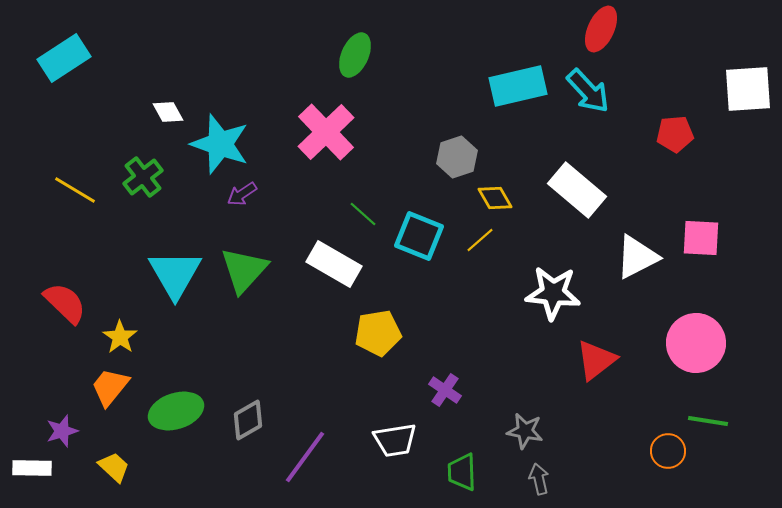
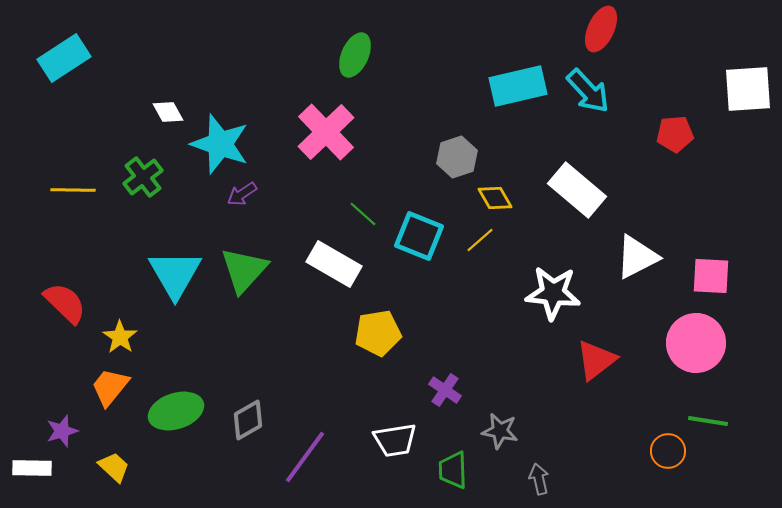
yellow line at (75, 190): moved 2 px left; rotated 30 degrees counterclockwise
pink square at (701, 238): moved 10 px right, 38 px down
gray star at (525, 431): moved 25 px left
green trapezoid at (462, 472): moved 9 px left, 2 px up
